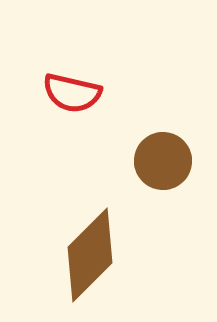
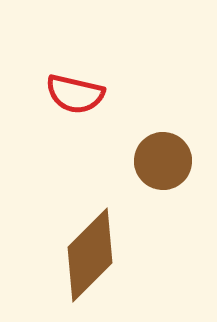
red semicircle: moved 3 px right, 1 px down
